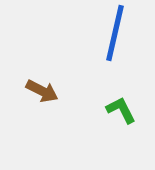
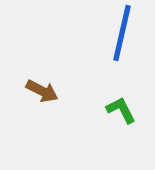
blue line: moved 7 px right
